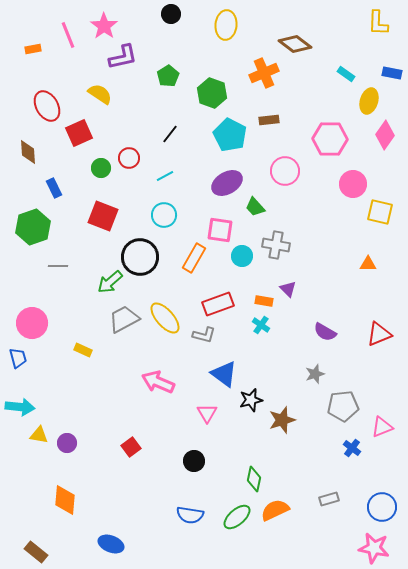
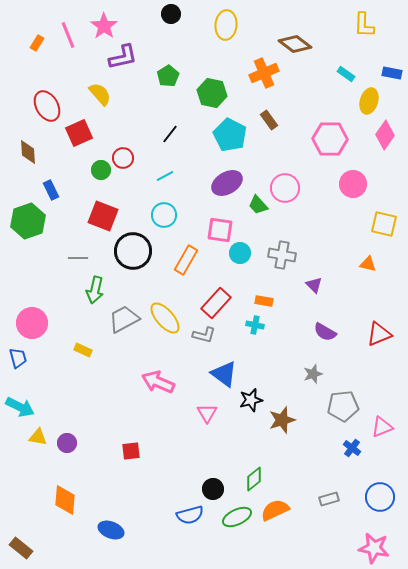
yellow L-shape at (378, 23): moved 14 px left, 2 px down
orange rectangle at (33, 49): moved 4 px right, 6 px up; rotated 49 degrees counterclockwise
green hexagon at (212, 93): rotated 8 degrees counterclockwise
yellow semicircle at (100, 94): rotated 15 degrees clockwise
brown rectangle at (269, 120): rotated 60 degrees clockwise
red circle at (129, 158): moved 6 px left
green circle at (101, 168): moved 2 px down
pink circle at (285, 171): moved 17 px down
blue rectangle at (54, 188): moved 3 px left, 2 px down
green trapezoid at (255, 207): moved 3 px right, 2 px up
yellow square at (380, 212): moved 4 px right, 12 px down
green hexagon at (33, 227): moved 5 px left, 6 px up
gray cross at (276, 245): moved 6 px right, 10 px down
cyan circle at (242, 256): moved 2 px left, 3 px up
black circle at (140, 257): moved 7 px left, 6 px up
orange rectangle at (194, 258): moved 8 px left, 2 px down
orange triangle at (368, 264): rotated 12 degrees clockwise
gray line at (58, 266): moved 20 px right, 8 px up
green arrow at (110, 282): moved 15 px left, 8 px down; rotated 36 degrees counterclockwise
purple triangle at (288, 289): moved 26 px right, 4 px up
red rectangle at (218, 304): moved 2 px left, 1 px up; rotated 28 degrees counterclockwise
cyan cross at (261, 325): moved 6 px left; rotated 24 degrees counterclockwise
gray star at (315, 374): moved 2 px left
cyan arrow at (20, 407): rotated 20 degrees clockwise
yellow triangle at (39, 435): moved 1 px left, 2 px down
red square at (131, 447): moved 4 px down; rotated 30 degrees clockwise
black circle at (194, 461): moved 19 px right, 28 px down
green diamond at (254, 479): rotated 40 degrees clockwise
blue circle at (382, 507): moved 2 px left, 10 px up
blue semicircle at (190, 515): rotated 24 degrees counterclockwise
green ellipse at (237, 517): rotated 16 degrees clockwise
blue ellipse at (111, 544): moved 14 px up
brown rectangle at (36, 552): moved 15 px left, 4 px up
